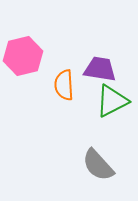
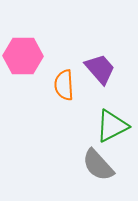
pink hexagon: rotated 15 degrees clockwise
purple trapezoid: rotated 40 degrees clockwise
green triangle: moved 25 px down
